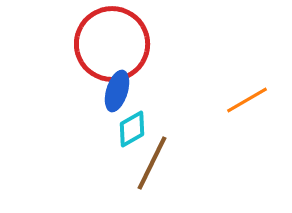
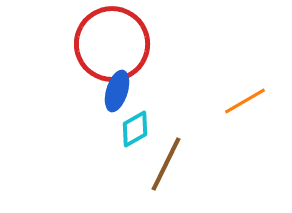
orange line: moved 2 px left, 1 px down
cyan diamond: moved 3 px right
brown line: moved 14 px right, 1 px down
